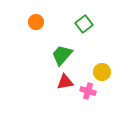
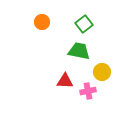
orange circle: moved 6 px right
green trapezoid: moved 17 px right, 4 px up; rotated 60 degrees clockwise
red triangle: moved 1 px up; rotated 12 degrees clockwise
pink cross: rotated 28 degrees counterclockwise
